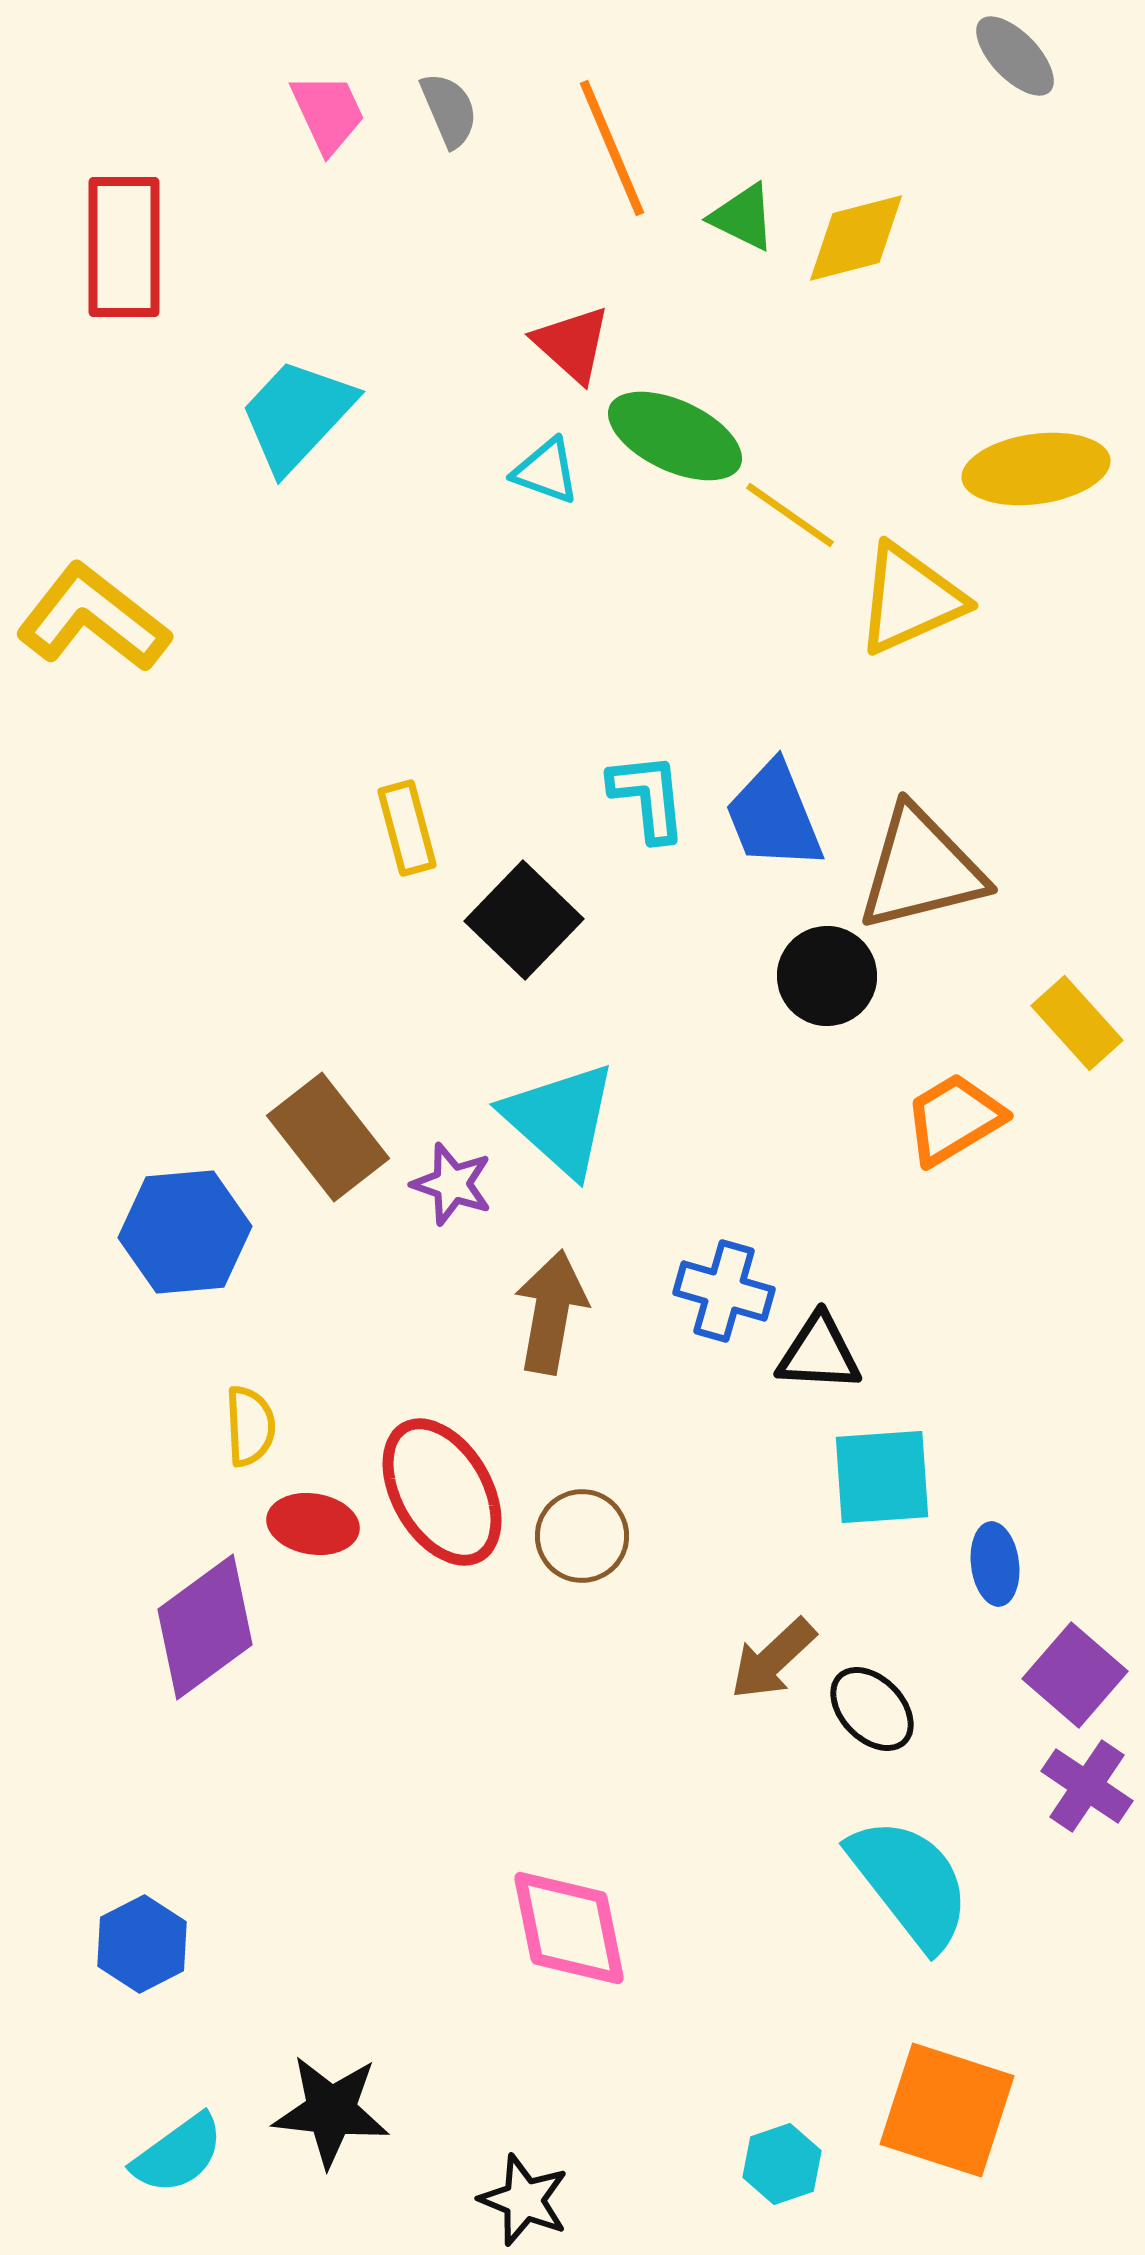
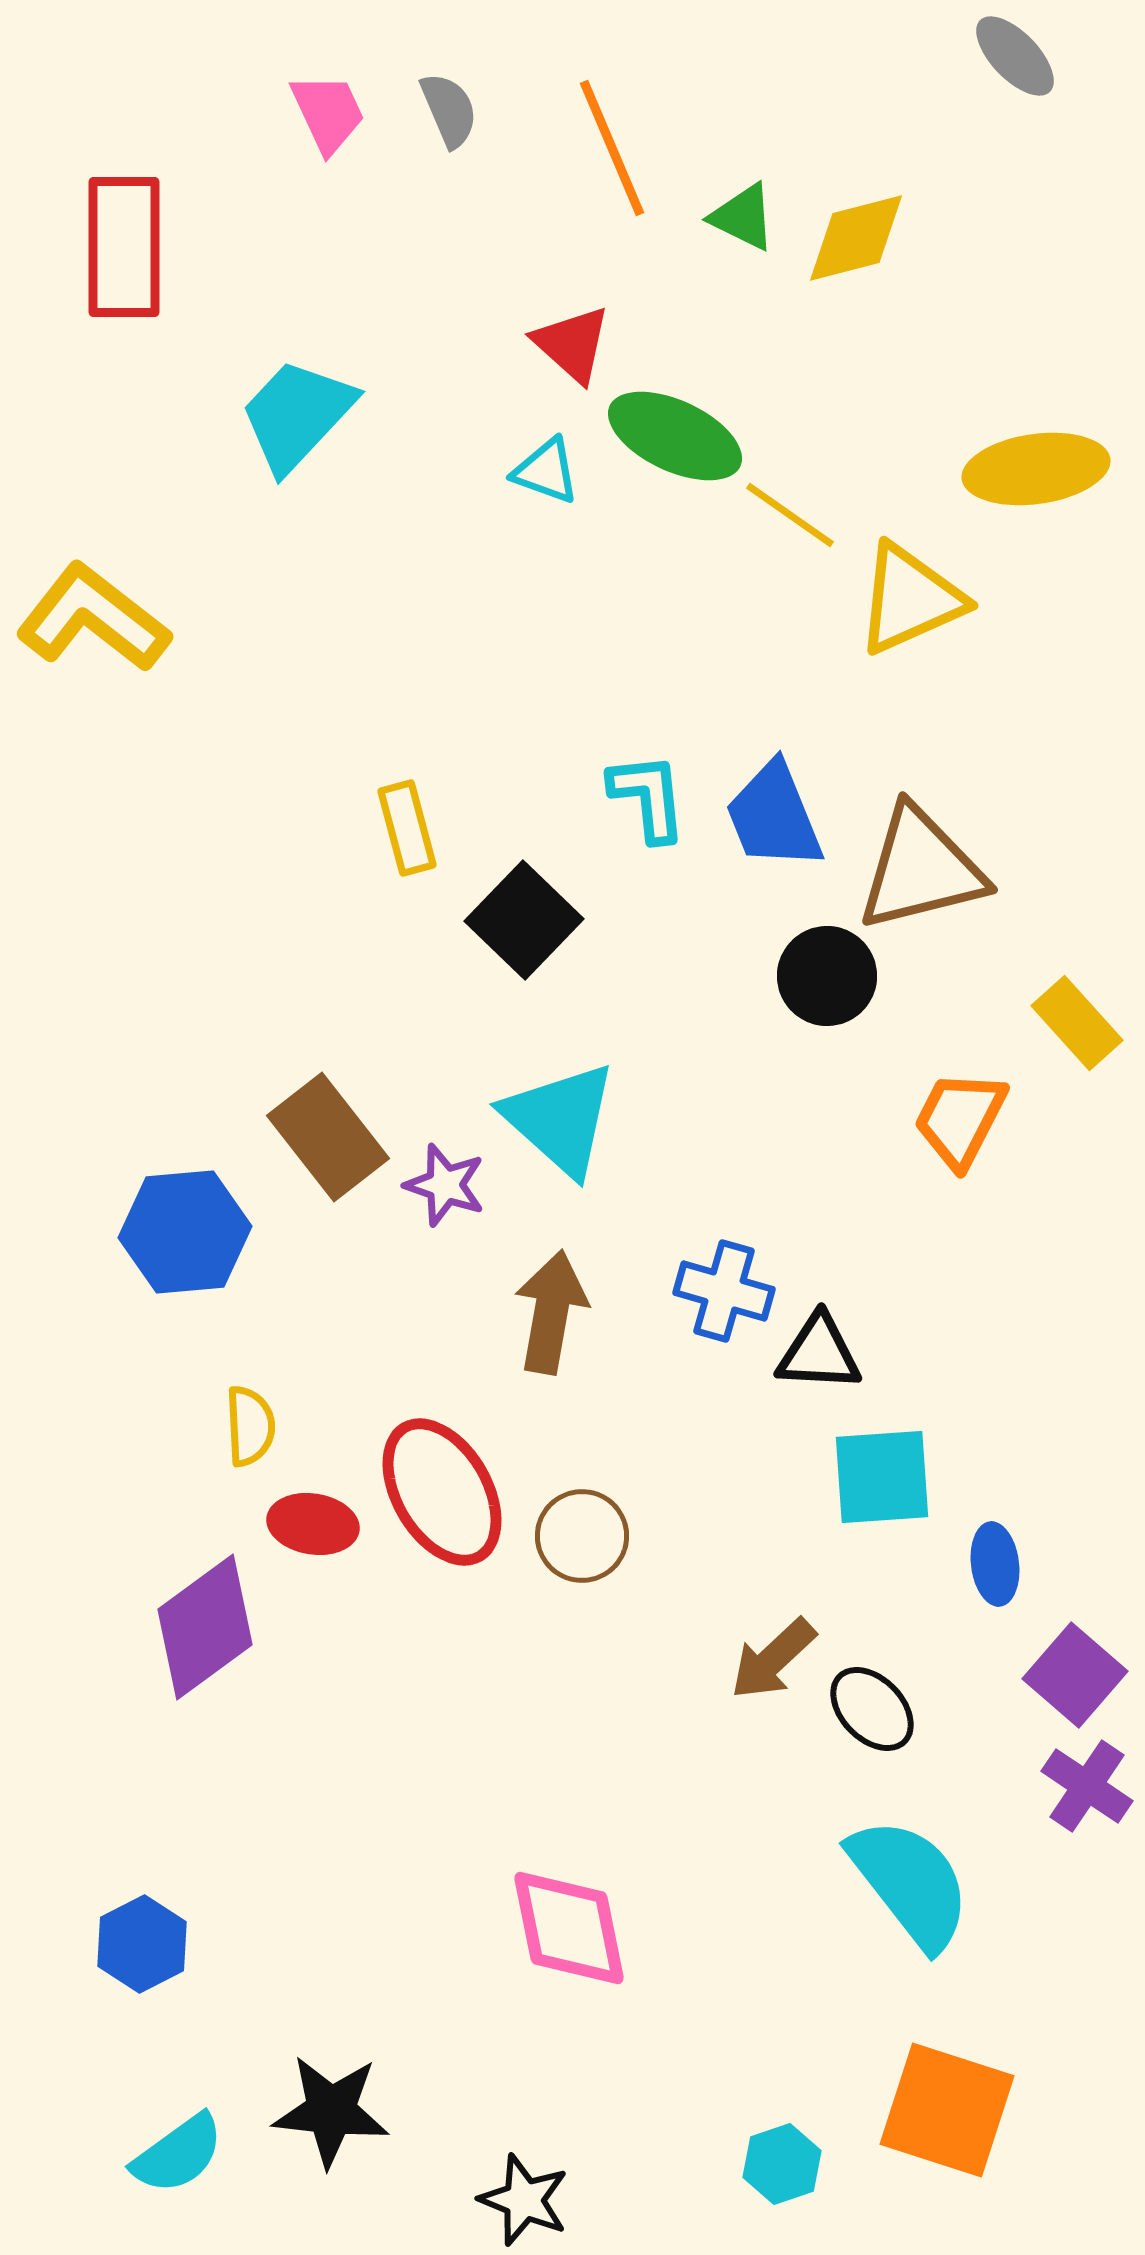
orange trapezoid at (954, 1119): moved 6 px right; rotated 32 degrees counterclockwise
purple star at (452, 1184): moved 7 px left, 1 px down
